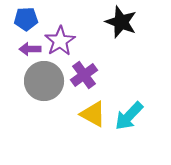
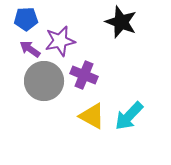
purple star: rotated 20 degrees clockwise
purple arrow: rotated 35 degrees clockwise
purple cross: rotated 32 degrees counterclockwise
yellow triangle: moved 1 px left, 2 px down
